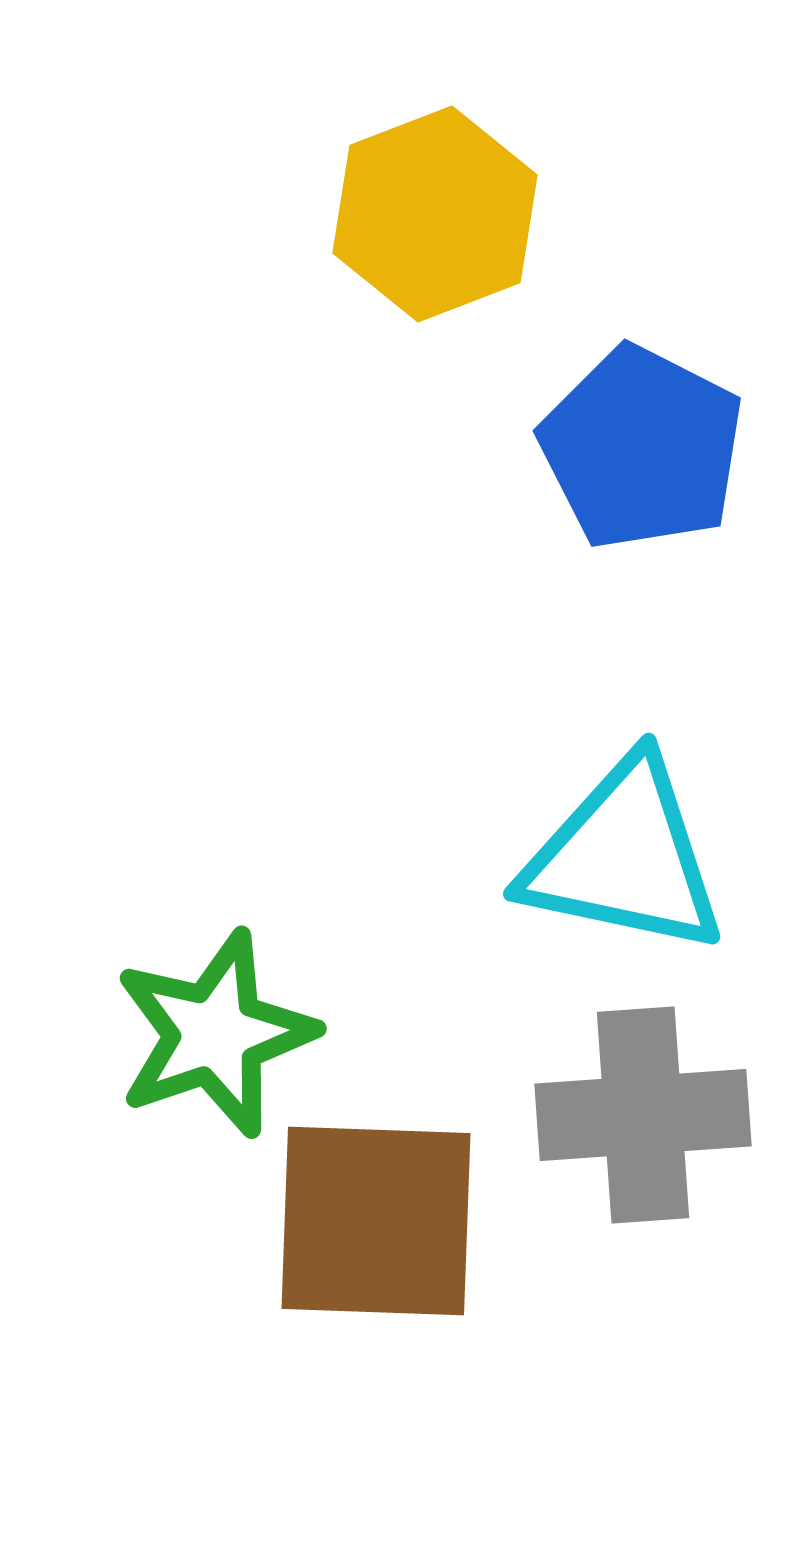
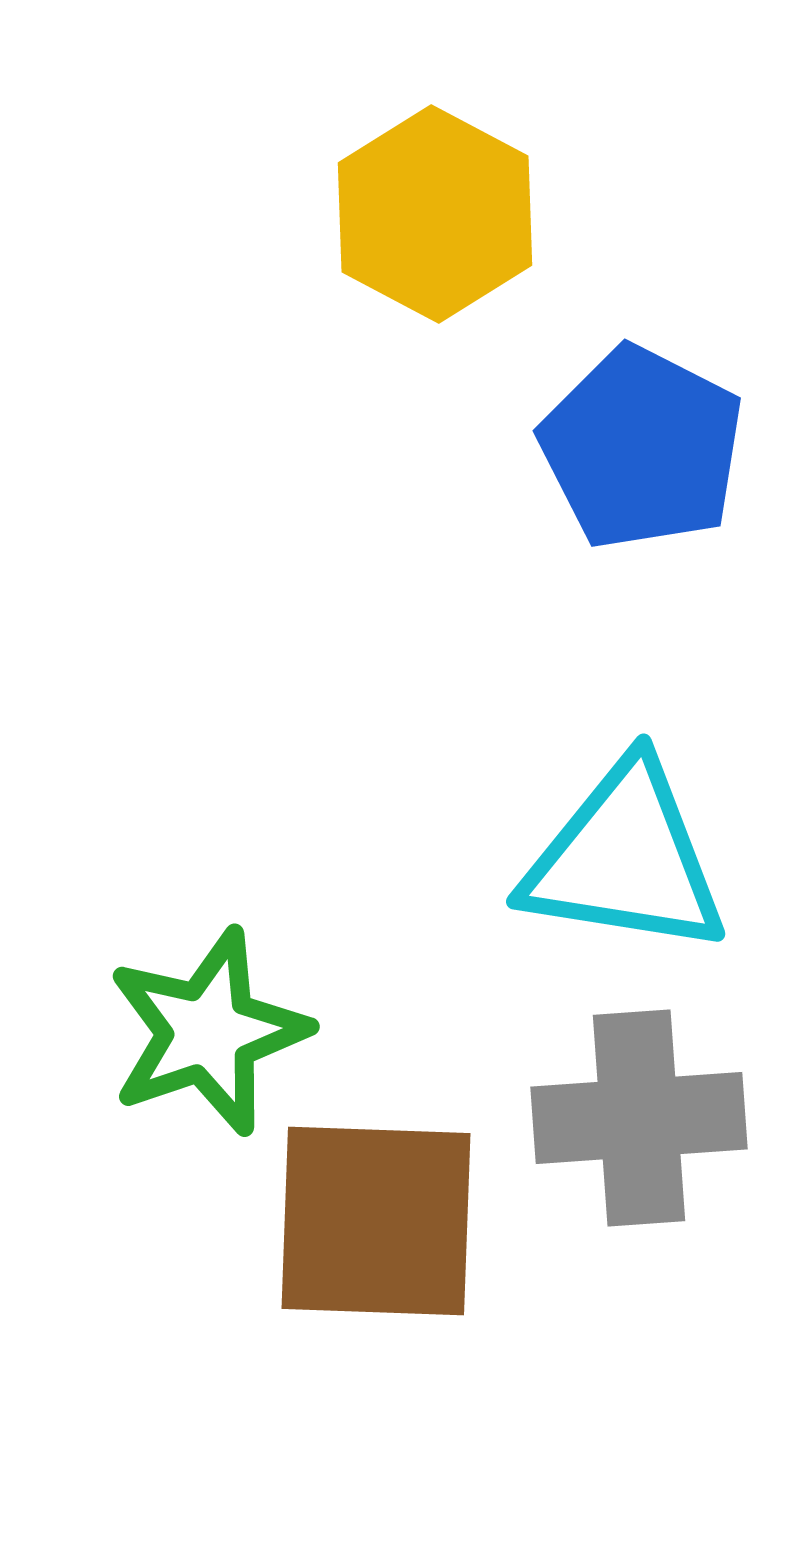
yellow hexagon: rotated 11 degrees counterclockwise
cyan triangle: moved 1 px right, 2 px down; rotated 3 degrees counterclockwise
green star: moved 7 px left, 2 px up
gray cross: moved 4 px left, 3 px down
